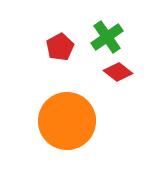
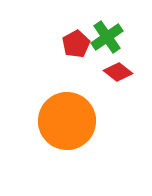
red pentagon: moved 16 px right, 3 px up
